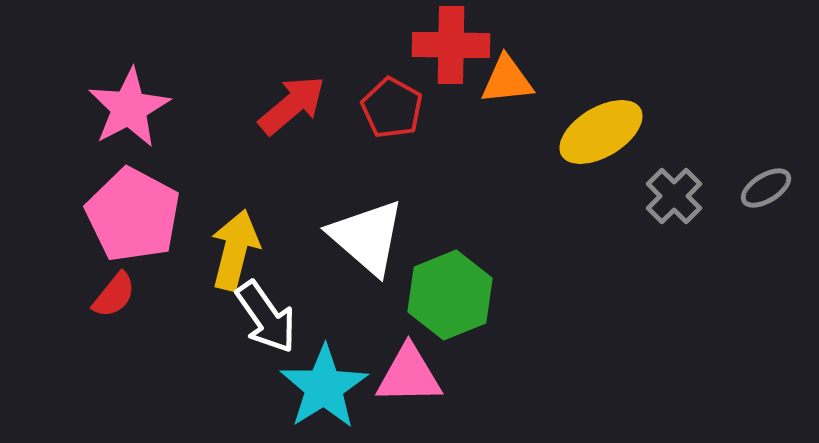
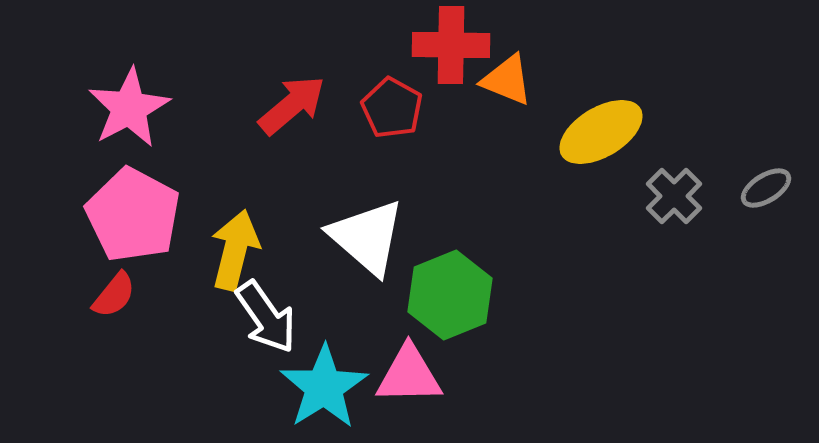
orange triangle: rotated 28 degrees clockwise
